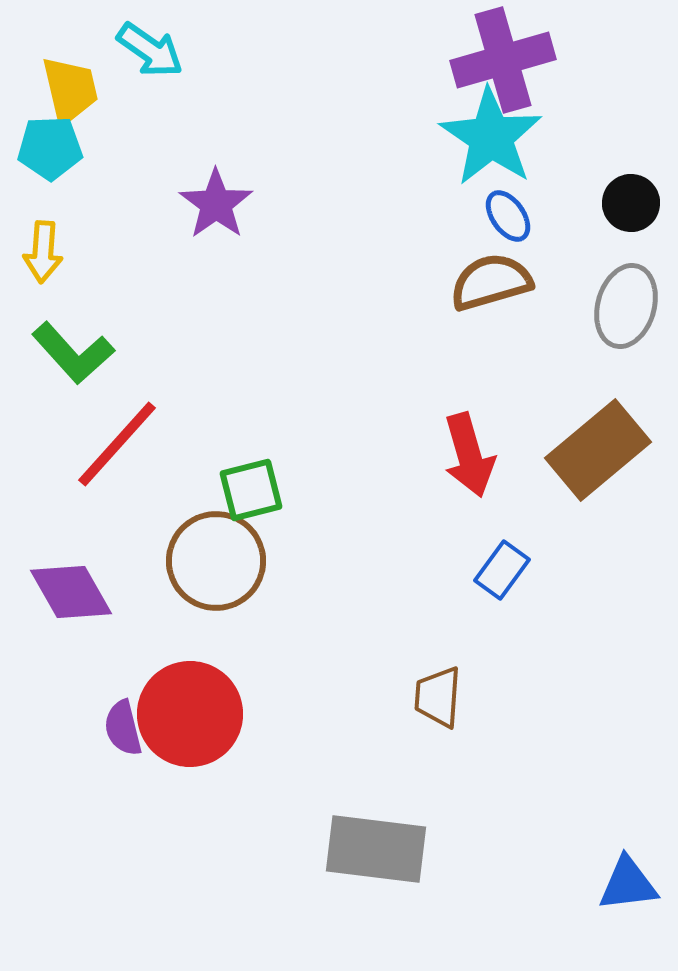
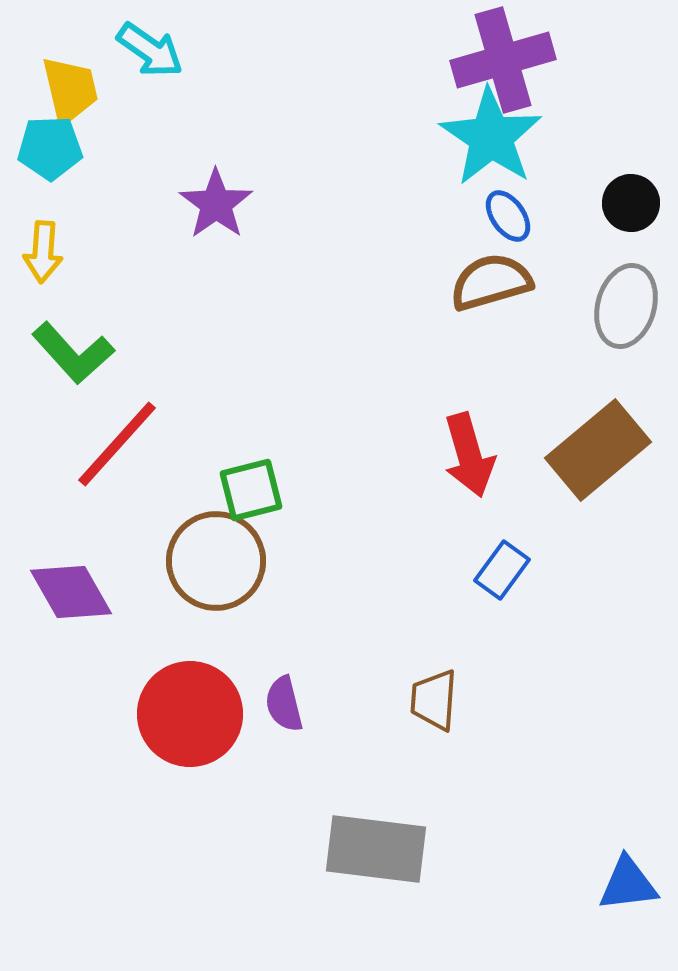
brown trapezoid: moved 4 px left, 3 px down
purple semicircle: moved 161 px right, 24 px up
